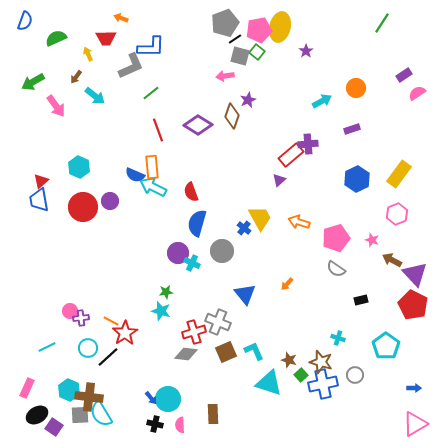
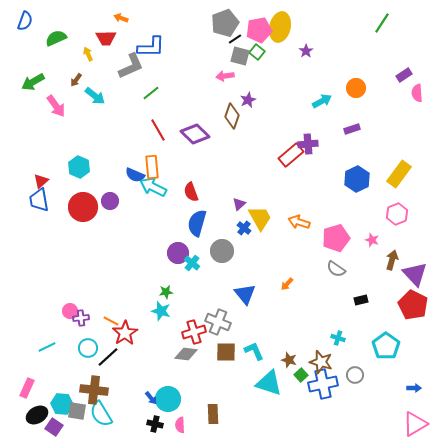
brown arrow at (76, 77): moved 3 px down
pink semicircle at (417, 93): rotated 60 degrees counterclockwise
purple diamond at (198, 125): moved 3 px left, 9 px down; rotated 12 degrees clockwise
red line at (158, 130): rotated 10 degrees counterclockwise
purple triangle at (279, 180): moved 40 px left, 24 px down
brown arrow at (392, 260): rotated 78 degrees clockwise
cyan cross at (192, 263): rotated 14 degrees clockwise
brown square at (226, 352): rotated 25 degrees clockwise
cyan hexagon at (69, 390): moved 7 px left, 14 px down; rotated 20 degrees counterclockwise
brown cross at (89, 397): moved 5 px right, 7 px up
gray square at (80, 415): moved 3 px left, 4 px up; rotated 12 degrees clockwise
